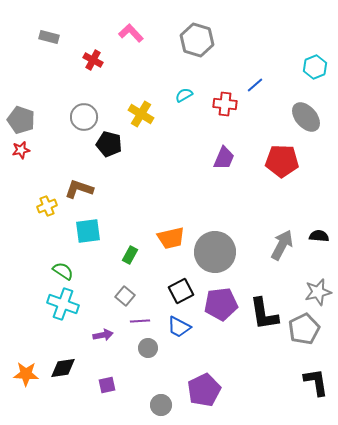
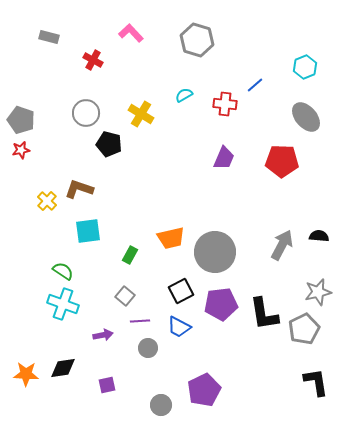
cyan hexagon at (315, 67): moved 10 px left
gray circle at (84, 117): moved 2 px right, 4 px up
yellow cross at (47, 206): moved 5 px up; rotated 24 degrees counterclockwise
